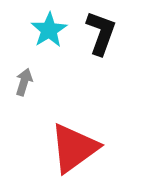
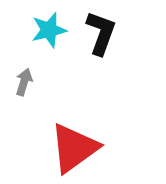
cyan star: rotated 18 degrees clockwise
